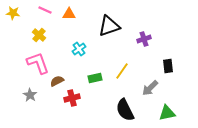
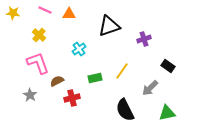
black rectangle: rotated 48 degrees counterclockwise
